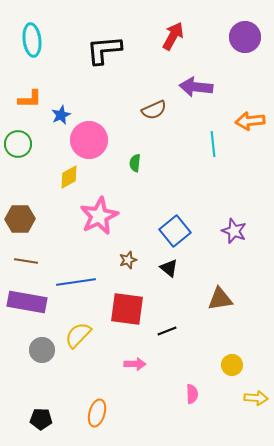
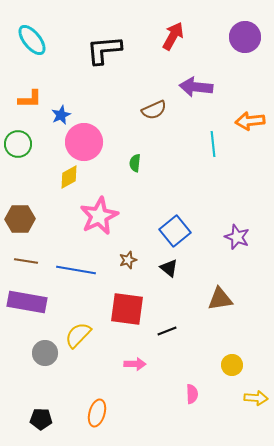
cyan ellipse: rotated 32 degrees counterclockwise
pink circle: moved 5 px left, 2 px down
purple star: moved 3 px right, 6 px down
blue line: moved 12 px up; rotated 18 degrees clockwise
gray circle: moved 3 px right, 3 px down
